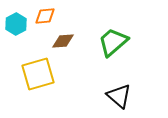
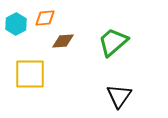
orange diamond: moved 2 px down
yellow square: moved 8 px left; rotated 16 degrees clockwise
black triangle: rotated 24 degrees clockwise
